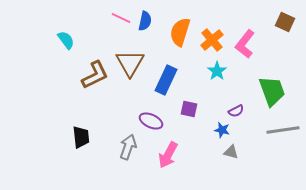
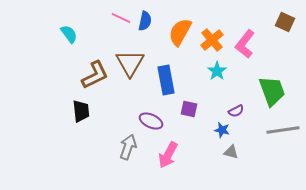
orange semicircle: rotated 12 degrees clockwise
cyan semicircle: moved 3 px right, 6 px up
blue rectangle: rotated 36 degrees counterclockwise
black trapezoid: moved 26 px up
